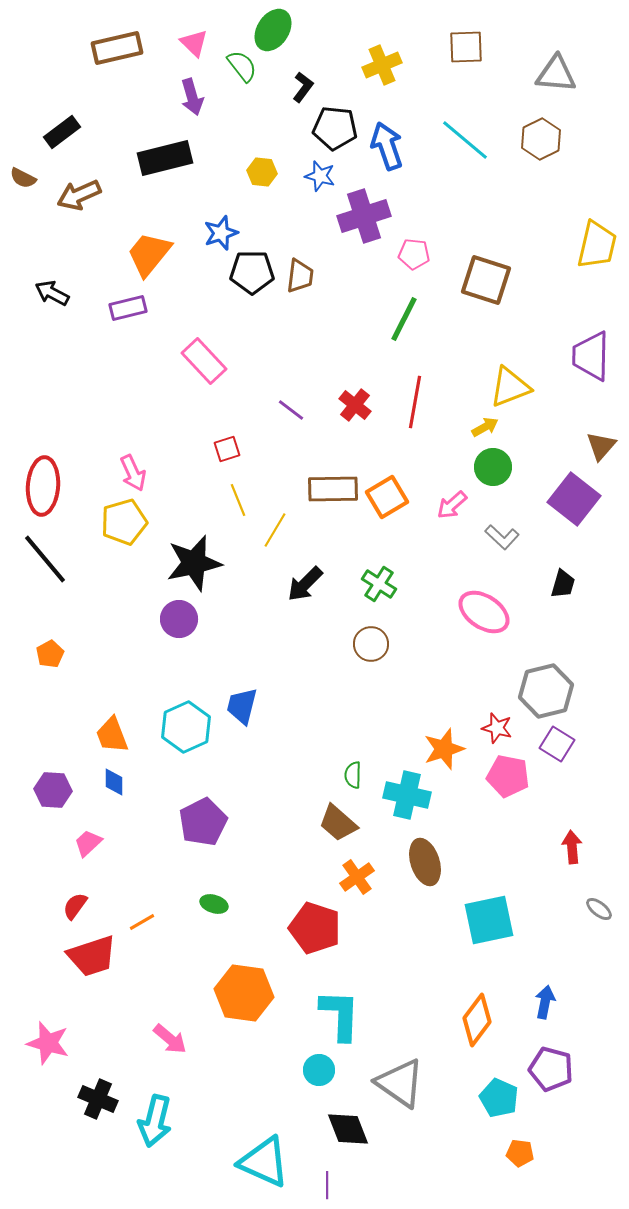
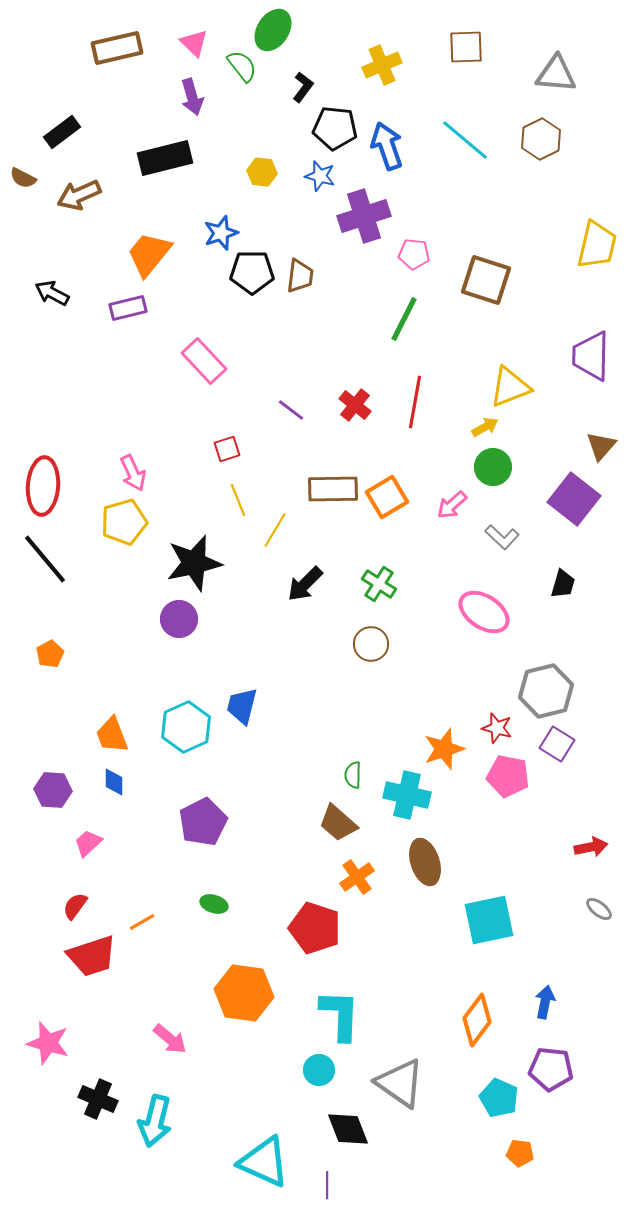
red arrow at (572, 847): moved 19 px right; rotated 84 degrees clockwise
purple pentagon at (551, 1069): rotated 9 degrees counterclockwise
